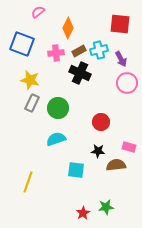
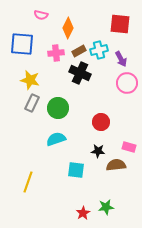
pink semicircle: moved 3 px right, 3 px down; rotated 128 degrees counterclockwise
blue square: rotated 15 degrees counterclockwise
